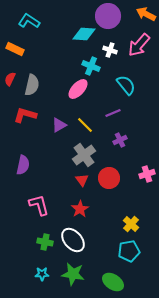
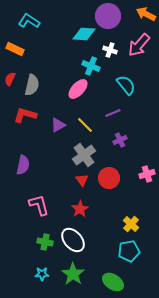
purple triangle: moved 1 px left
green star: rotated 25 degrees clockwise
